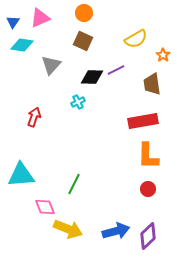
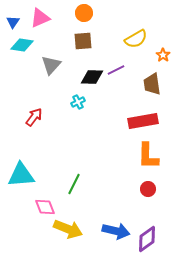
brown square: rotated 30 degrees counterclockwise
red arrow: rotated 18 degrees clockwise
blue arrow: rotated 28 degrees clockwise
purple diamond: moved 1 px left, 3 px down; rotated 8 degrees clockwise
